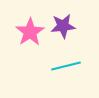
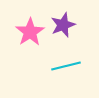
purple star: moved 1 px up; rotated 15 degrees counterclockwise
